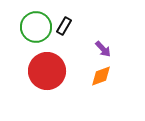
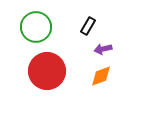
black rectangle: moved 24 px right
purple arrow: rotated 120 degrees clockwise
